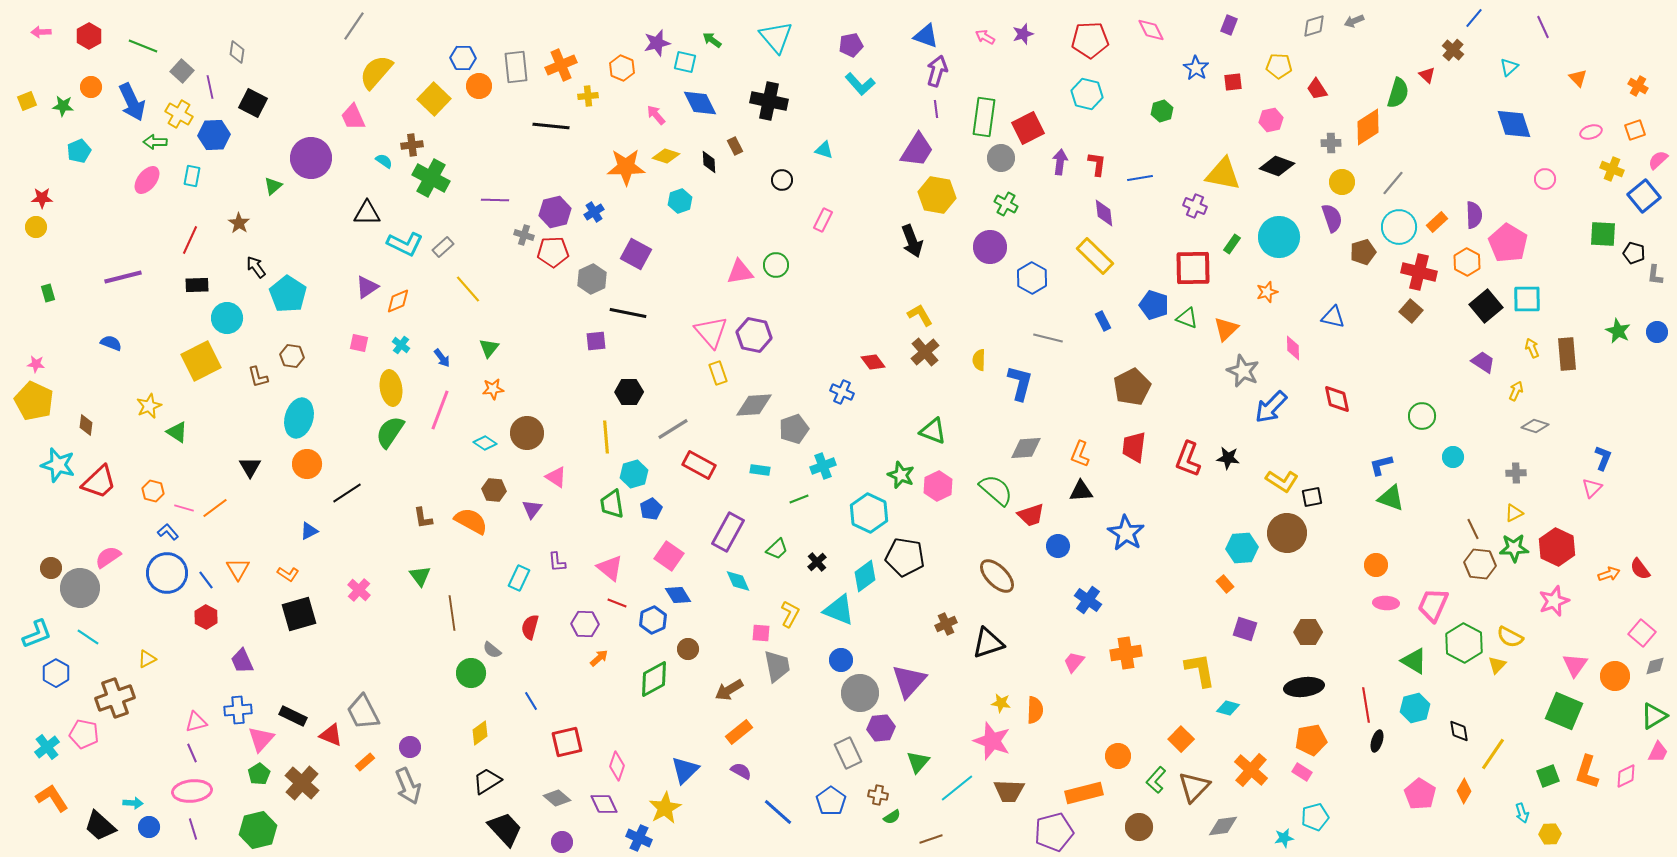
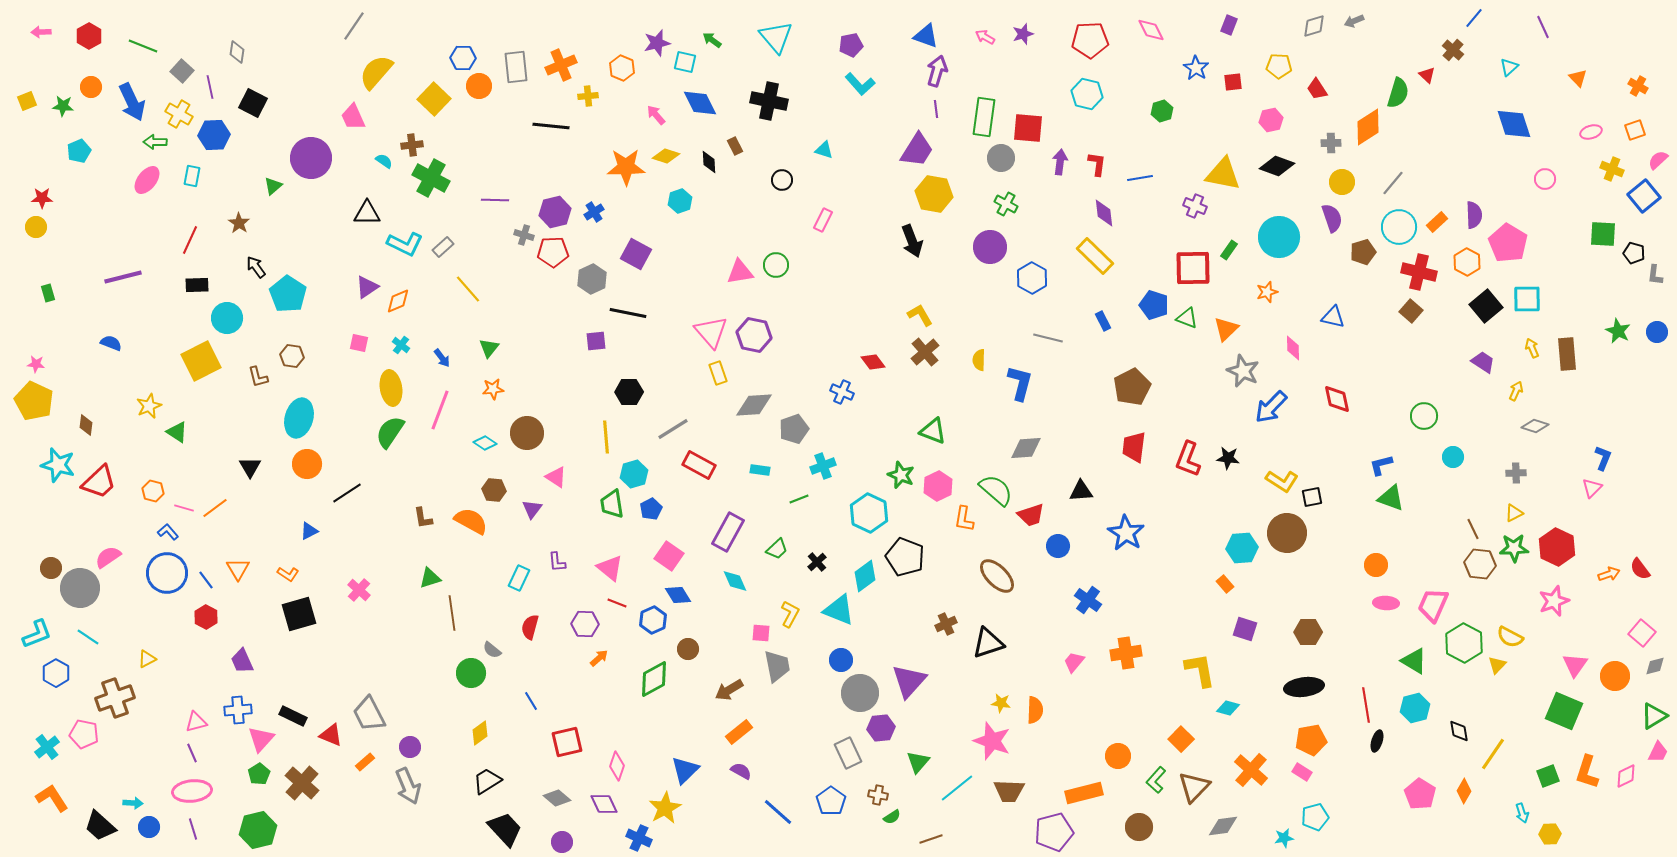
red square at (1028, 128): rotated 32 degrees clockwise
yellow hexagon at (937, 195): moved 3 px left, 1 px up
green rectangle at (1232, 244): moved 3 px left, 6 px down
green circle at (1422, 416): moved 2 px right
orange L-shape at (1080, 454): moved 116 px left, 65 px down; rotated 12 degrees counterclockwise
black pentagon at (905, 557): rotated 12 degrees clockwise
green triangle at (420, 576): moved 10 px right, 2 px down; rotated 50 degrees clockwise
cyan diamond at (738, 581): moved 3 px left
gray trapezoid at (363, 712): moved 6 px right, 2 px down
